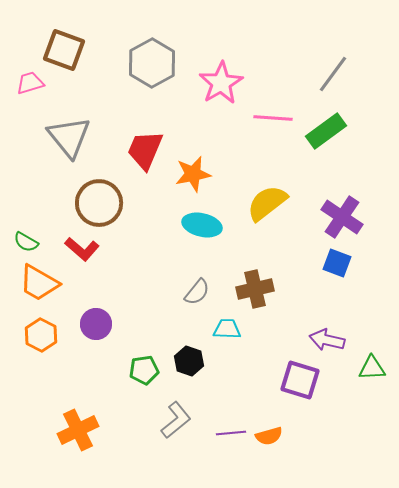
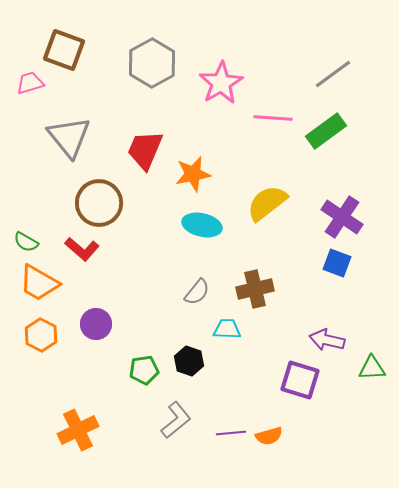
gray line: rotated 18 degrees clockwise
